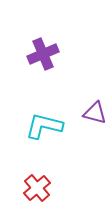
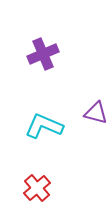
purple triangle: moved 1 px right
cyan L-shape: rotated 9 degrees clockwise
